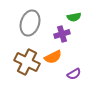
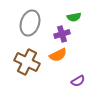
orange semicircle: moved 5 px right, 2 px up
purple semicircle: moved 4 px right, 7 px down
